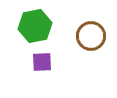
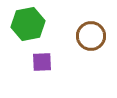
green hexagon: moved 7 px left, 2 px up
